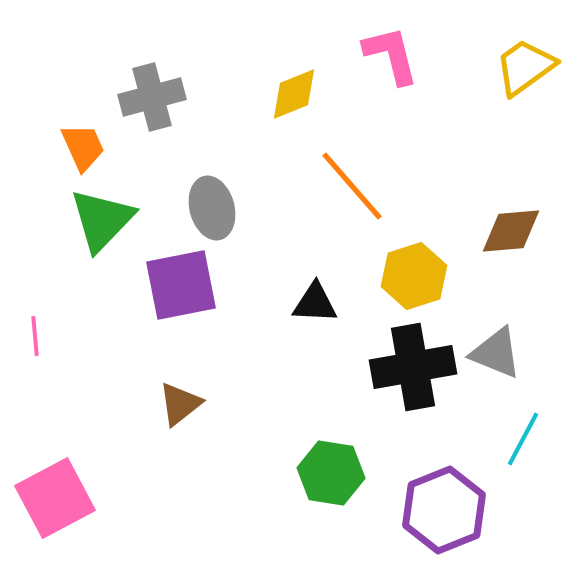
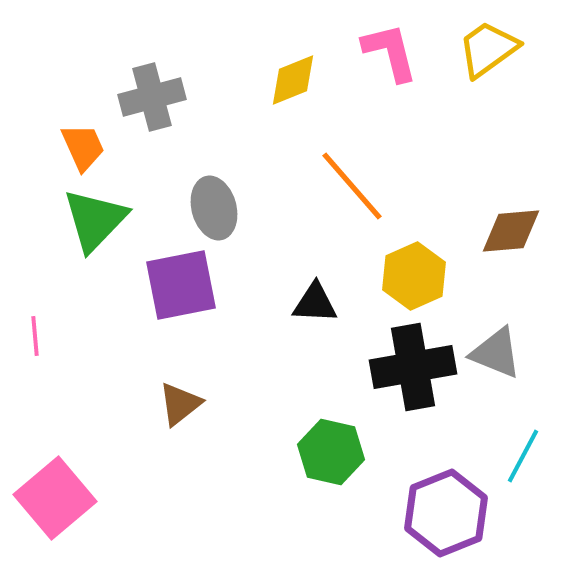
pink L-shape: moved 1 px left, 3 px up
yellow trapezoid: moved 37 px left, 18 px up
yellow diamond: moved 1 px left, 14 px up
gray ellipse: moved 2 px right
green triangle: moved 7 px left
yellow hexagon: rotated 6 degrees counterclockwise
cyan line: moved 17 px down
green hexagon: moved 21 px up; rotated 4 degrees clockwise
pink square: rotated 12 degrees counterclockwise
purple hexagon: moved 2 px right, 3 px down
